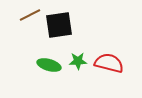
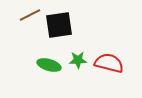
green star: moved 1 px up
